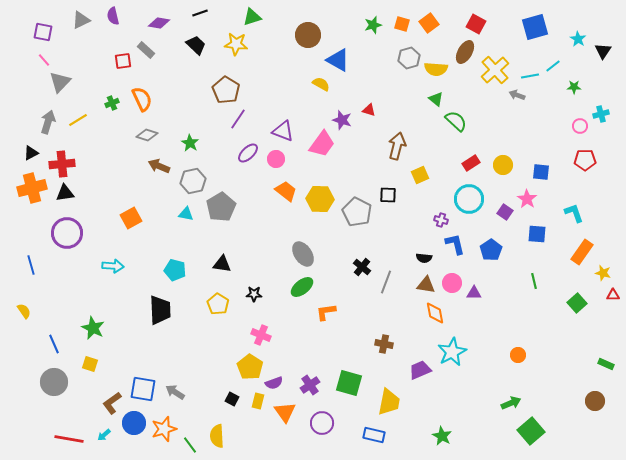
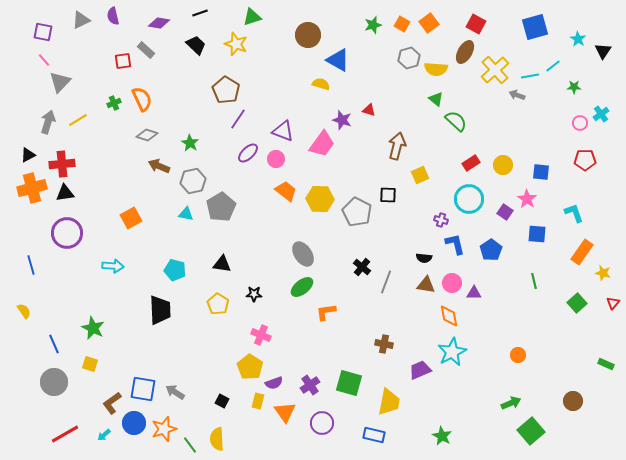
orange square at (402, 24): rotated 14 degrees clockwise
yellow star at (236, 44): rotated 15 degrees clockwise
yellow semicircle at (321, 84): rotated 12 degrees counterclockwise
green cross at (112, 103): moved 2 px right
cyan cross at (601, 114): rotated 21 degrees counterclockwise
pink circle at (580, 126): moved 3 px up
black triangle at (31, 153): moved 3 px left, 2 px down
red triangle at (613, 295): moved 8 px down; rotated 48 degrees counterclockwise
orange diamond at (435, 313): moved 14 px right, 3 px down
black square at (232, 399): moved 10 px left, 2 px down
brown circle at (595, 401): moved 22 px left
yellow semicircle at (217, 436): moved 3 px down
red line at (69, 439): moved 4 px left, 5 px up; rotated 40 degrees counterclockwise
